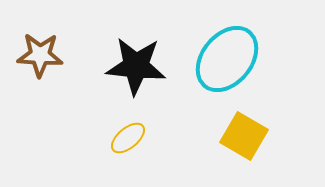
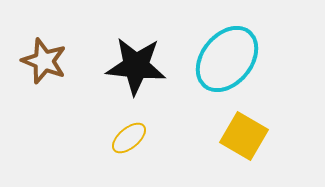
brown star: moved 4 px right, 6 px down; rotated 18 degrees clockwise
yellow ellipse: moved 1 px right
